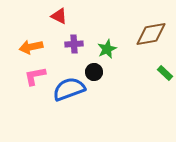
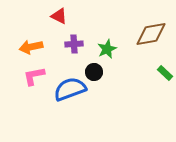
pink L-shape: moved 1 px left
blue semicircle: moved 1 px right
